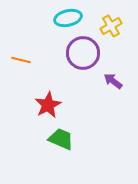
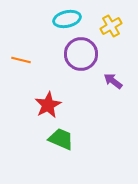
cyan ellipse: moved 1 px left, 1 px down
purple circle: moved 2 px left, 1 px down
